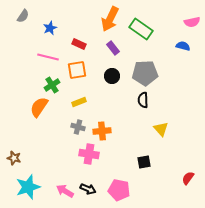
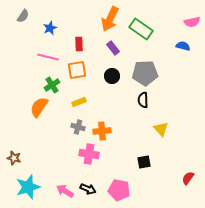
red rectangle: rotated 64 degrees clockwise
